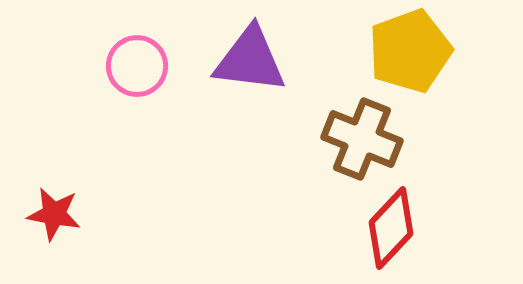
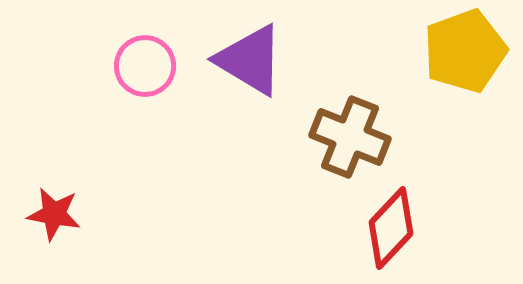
yellow pentagon: moved 55 px right
purple triangle: rotated 24 degrees clockwise
pink circle: moved 8 px right
brown cross: moved 12 px left, 2 px up
